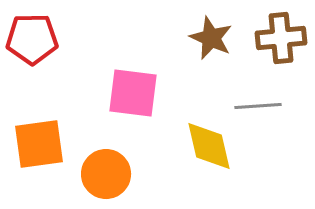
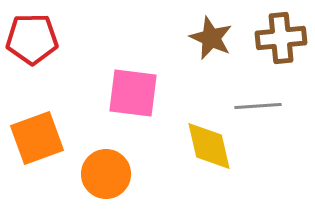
orange square: moved 2 px left, 6 px up; rotated 12 degrees counterclockwise
